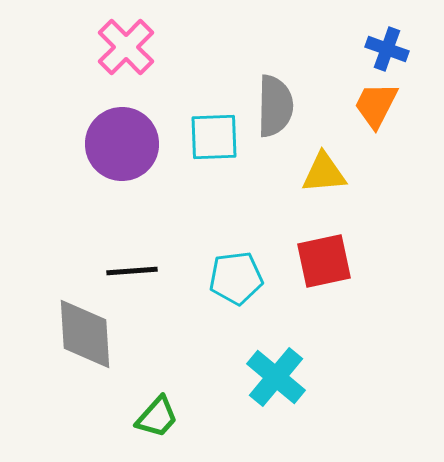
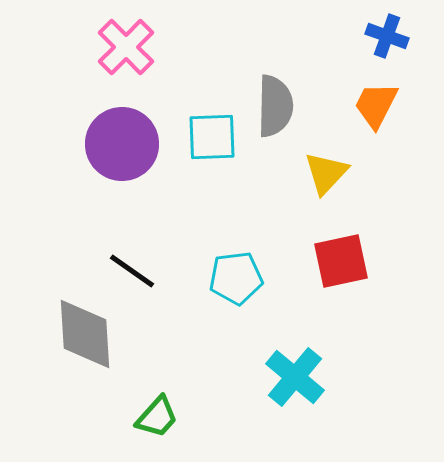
blue cross: moved 13 px up
cyan square: moved 2 px left
yellow triangle: moved 2 px right; rotated 42 degrees counterclockwise
red square: moved 17 px right
black line: rotated 39 degrees clockwise
cyan cross: moved 19 px right
